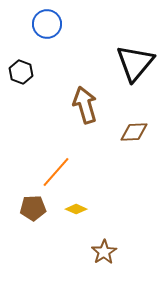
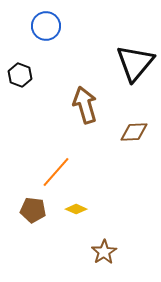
blue circle: moved 1 px left, 2 px down
black hexagon: moved 1 px left, 3 px down
brown pentagon: moved 2 px down; rotated 10 degrees clockwise
